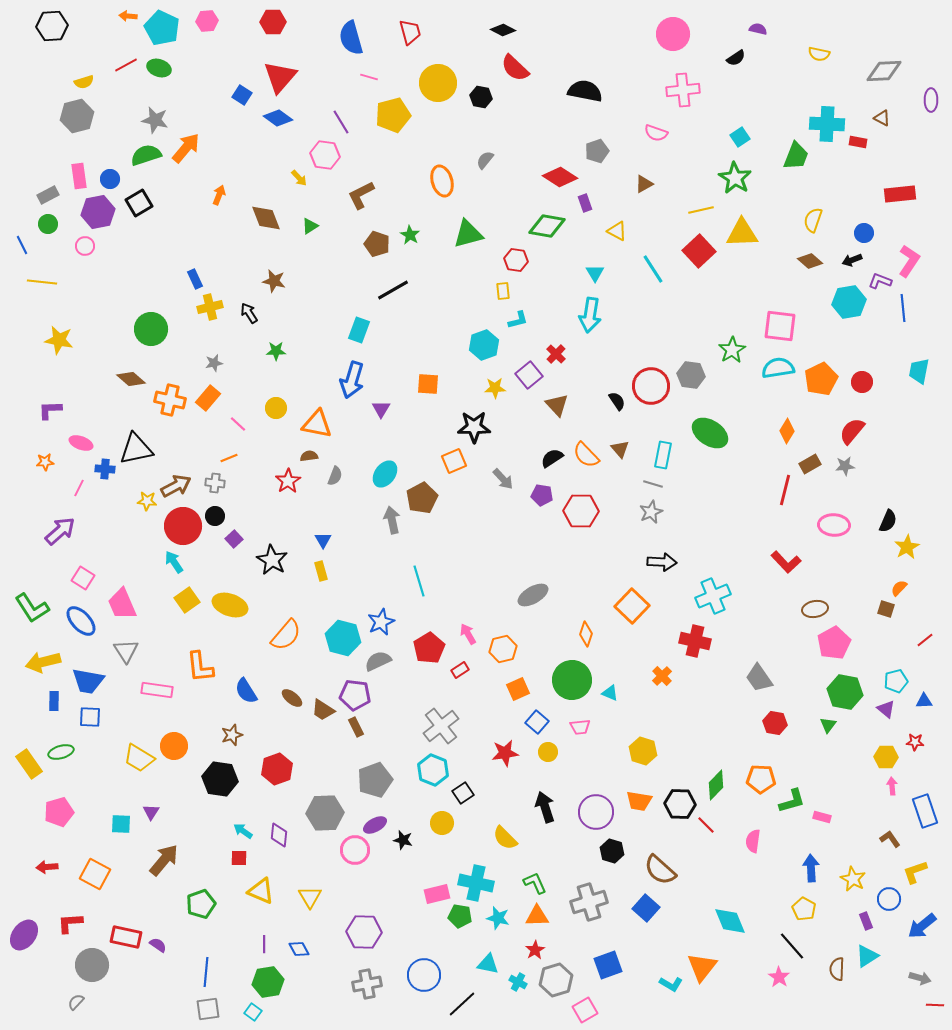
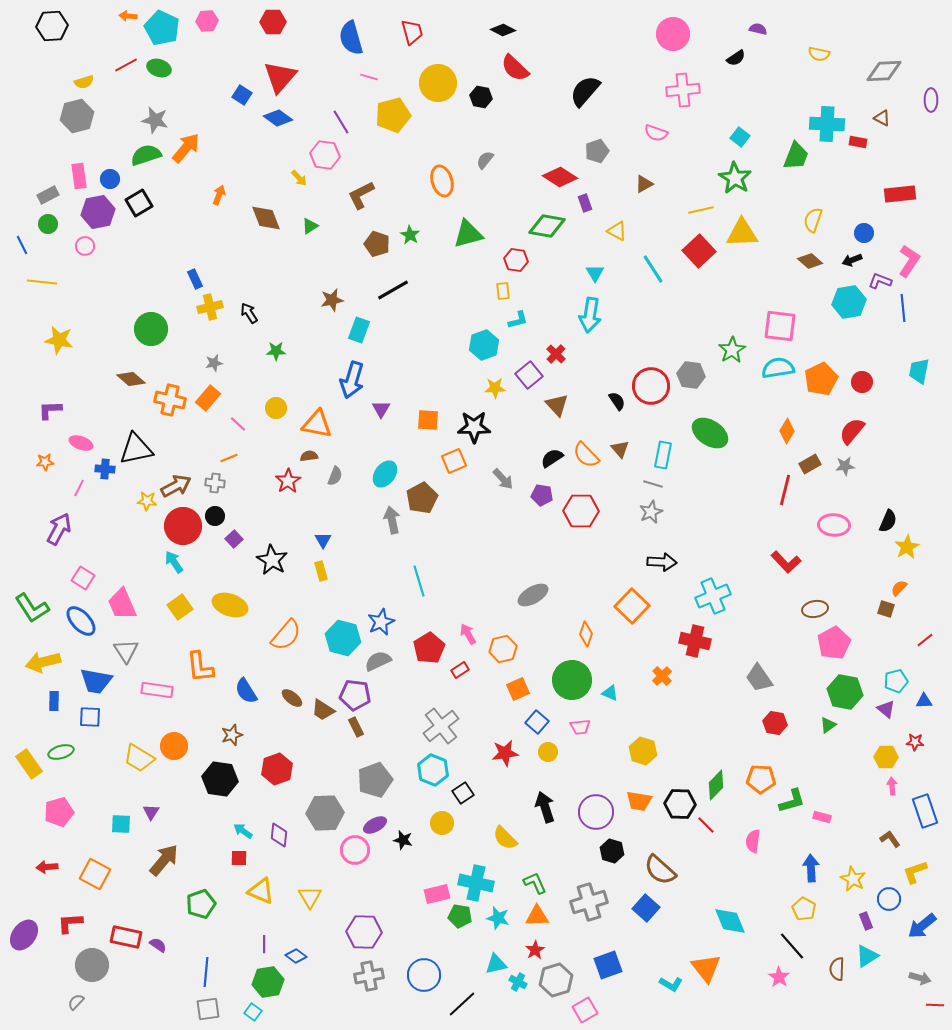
red trapezoid at (410, 32): moved 2 px right
black semicircle at (585, 91): rotated 60 degrees counterclockwise
cyan square at (740, 137): rotated 18 degrees counterclockwise
brown star at (274, 281): moved 58 px right, 19 px down; rotated 25 degrees counterclockwise
orange square at (428, 384): moved 36 px down
purple arrow at (60, 531): moved 1 px left, 2 px up; rotated 20 degrees counterclockwise
yellow square at (187, 600): moved 7 px left, 7 px down
blue trapezoid at (88, 681): moved 8 px right
green triangle at (828, 725): rotated 18 degrees clockwise
blue diamond at (299, 949): moved 3 px left, 7 px down; rotated 25 degrees counterclockwise
cyan triangle at (488, 964): moved 8 px right; rotated 25 degrees counterclockwise
orange triangle at (702, 967): moved 4 px right, 1 px down; rotated 16 degrees counterclockwise
gray cross at (367, 984): moved 2 px right, 8 px up
